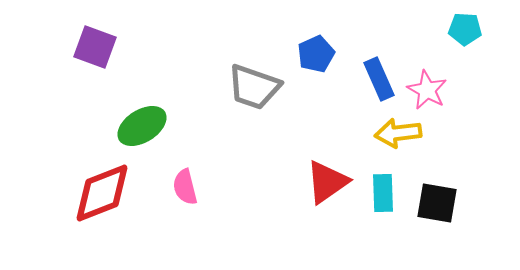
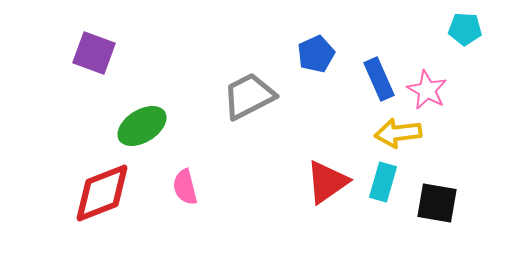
purple square: moved 1 px left, 6 px down
gray trapezoid: moved 5 px left, 9 px down; rotated 134 degrees clockwise
cyan rectangle: moved 11 px up; rotated 18 degrees clockwise
